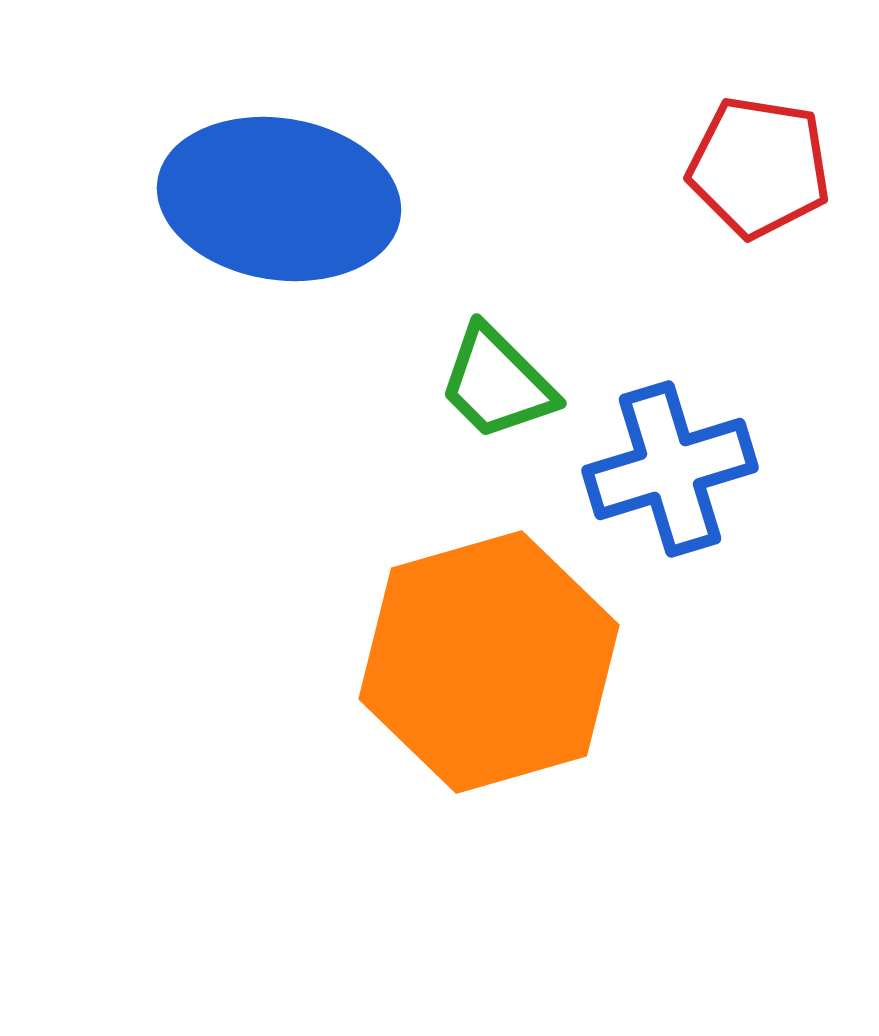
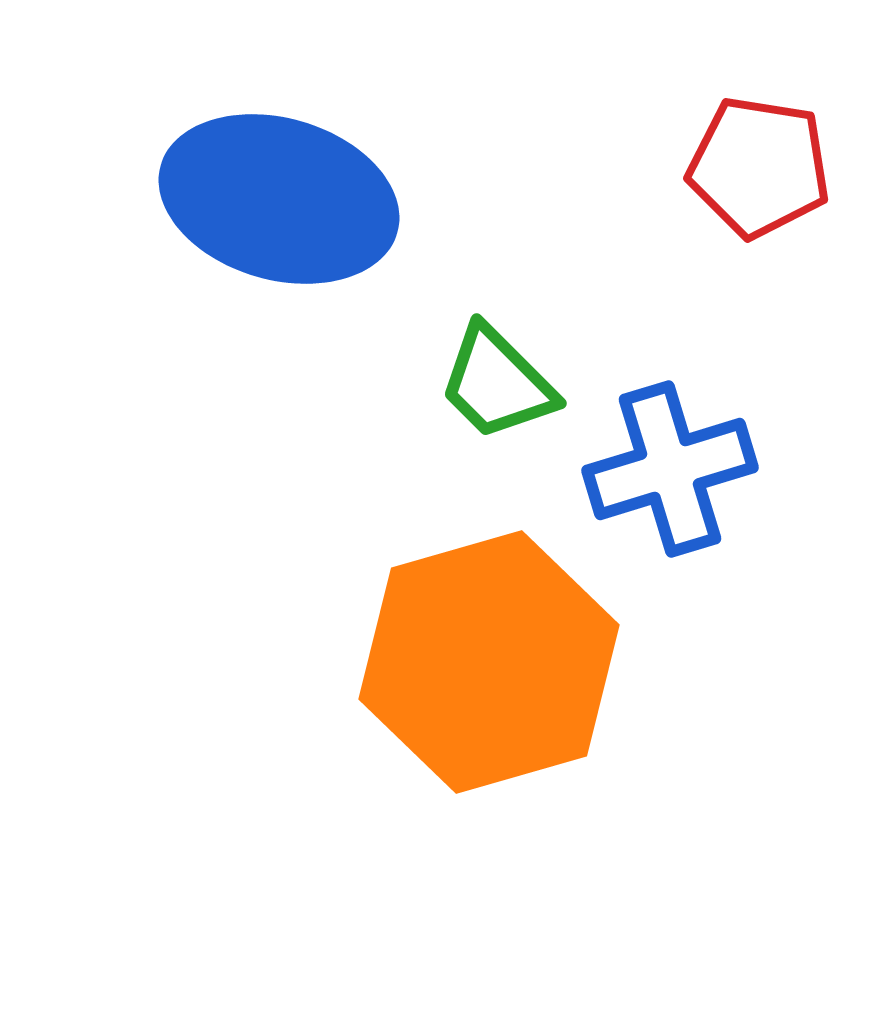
blue ellipse: rotated 7 degrees clockwise
